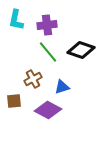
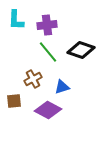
cyan L-shape: rotated 10 degrees counterclockwise
